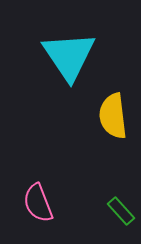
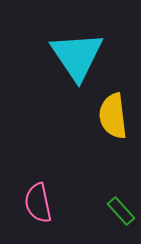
cyan triangle: moved 8 px right
pink semicircle: rotated 9 degrees clockwise
